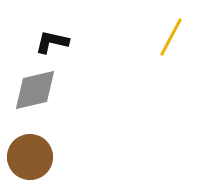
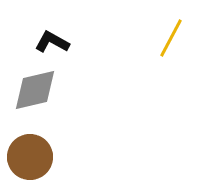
yellow line: moved 1 px down
black L-shape: rotated 16 degrees clockwise
